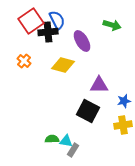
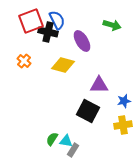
red square: rotated 15 degrees clockwise
black cross: rotated 18 degrees clockwise
green semicircle: rotated 56 degrees counterclockwise
